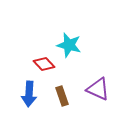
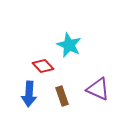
cyan star: rotated 10 degrees clockwise
red diamond: moved 1 px left, 2 px down
